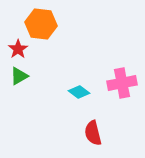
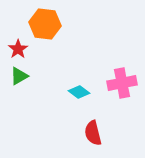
orange hexagon: moved 4 px right
